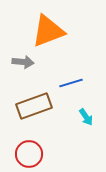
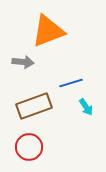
cyan arrow: moved 10 px up
red circle: moved 7 px up
